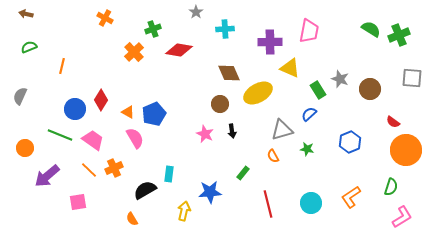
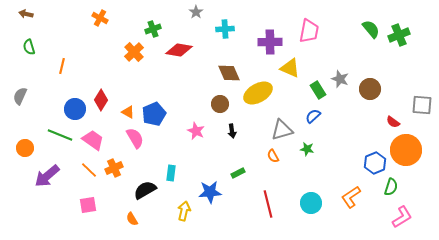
orange cross at (105, 18): moved 5 px left
green semicircle at (371, 29): rotated 18 degrees clockwise
green semicircle at (29, 47): rotated 84 degrees counterclockwise
gray square at (412, 78): moved 10 px right, 27 px down
blue semicircle at (309, 114): moved 4 px right, 2 px down
pink star at (205, 134): moved 9 px left, 3 px up
blue hexagon at (350, 142): moved 25 px right, 21 px down
green rectangle at (243, 173): moved 5 px left; rotated 24 degrees clockwise
cyan rectangle at (169, 174): moved 2 px right, 1 px up
pink square at (78, 202): moved 10 px right, 3 px down
